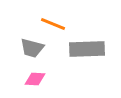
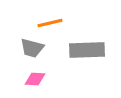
orange line: moved 3 px left, 1 px up; rotated 35 degrees counterclockwise
gray rectangle: moved 1 px down
